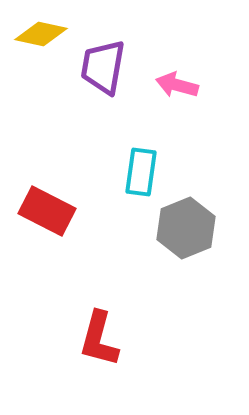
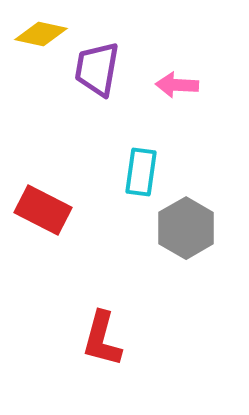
purple trapezoid: moved 6 px left, 2 px down
pink arrow: rotated 12 degrees counterclockwise
red rectangle: moved 4 px left, 1 px up
gray hexagon: rotated 8 degrees counterclockwise
red L-shape: moved 3 px right
